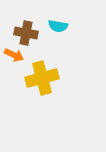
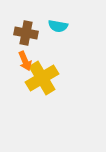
orange arrow: moved 11 px right, 6 px down; rotated 42 degrees clockwise
yellow cross: rotated 16 degrees counterclockwise
